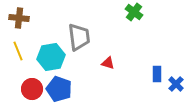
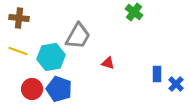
gray trapezoid: moved 1 px left, 1 px up; rotated 36 degrees clockwise
yellow line: rotated 48 degrees counterclockwise
